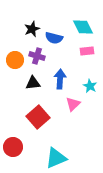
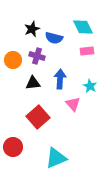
orange circle: moved 2 px left
pink triangle: rotated 28 degrees counterclockwise
